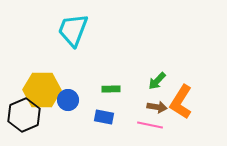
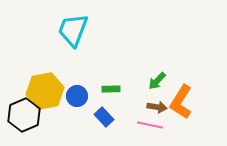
yellow hexagon: moved 3 px right, 1 px down; rotated 12 degrees counterclockwise
blue circle: moved 9 px right, 4 px up
blue rectangle: rotated 36 degrees clockwise
